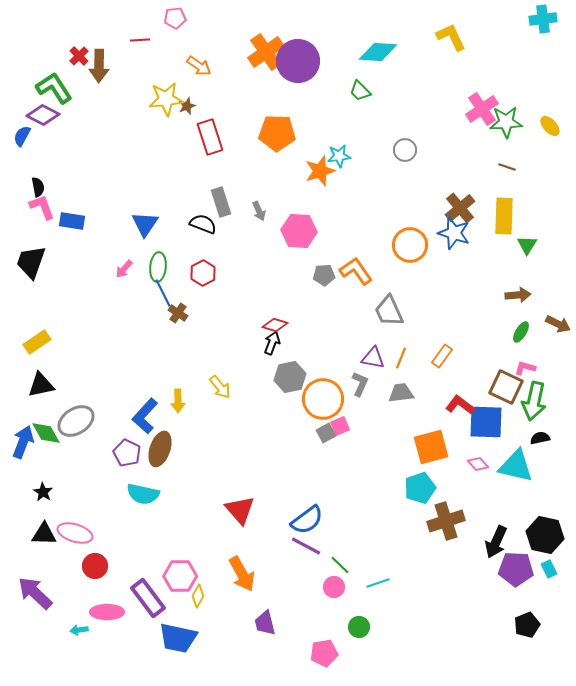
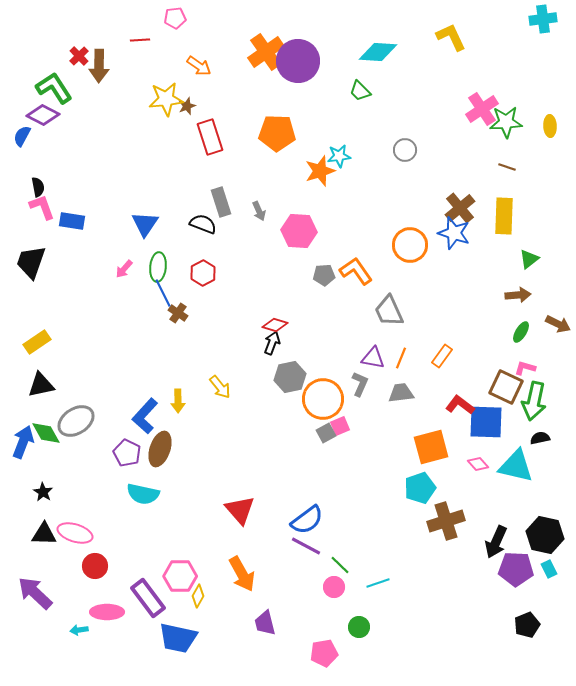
yellow ellipse at (550, 126): rotated 40 degrees clockwise
green triangle at (527, 245): moved 2 px right, 14 px down; rotated 20 degrees clockwise
